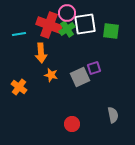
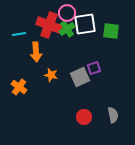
orange arrow: moved 5 px left, 1 px up
red circle: moved 12 px right, 7 px up
